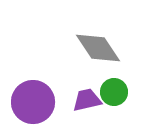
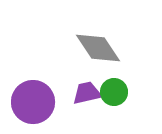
purple trapezoid: moved 7 px up
